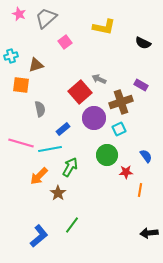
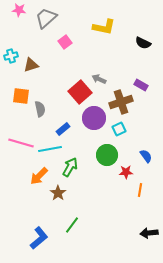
pink star: moved 4 px up; rotated 16 degrees counterclockwise
brown triangle: moved 5 px left
orange square: moved 11 px down
blue L-shape: moved 2 px down
